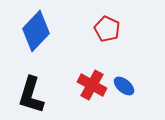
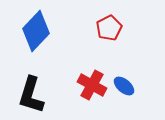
red pentagon: moved 2 px right, 1 px up; rotated 20 degrees clockwise
